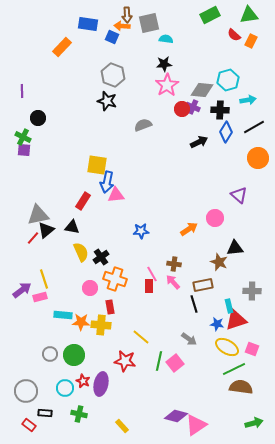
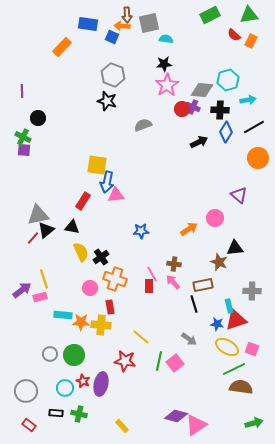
black rectangle at (45, 413): moved 11 px right
